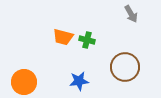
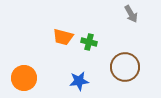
green cross: moved 2 px right, 2 px down
orange circle: moved 4 px up
